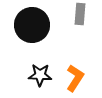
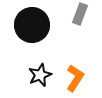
gray rectangle: rotated 15 degrees clockwise
black star: rotated 25 degrees counterclockwise
